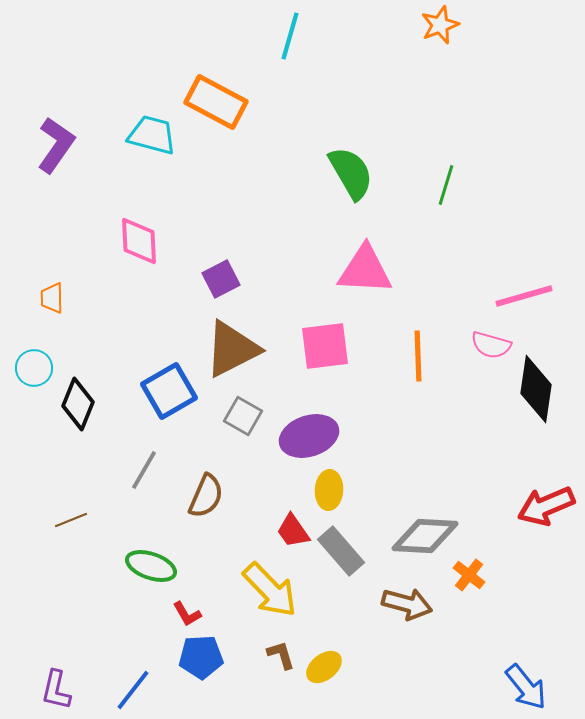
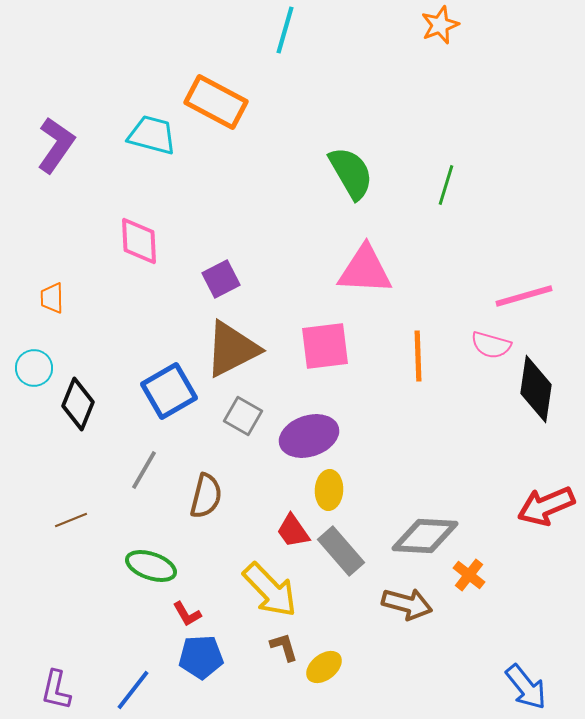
cyan line at (290, 36): moved 5 px left, 6 px up
brown semicircle at (206, 496): rotated 9 degrees counterclockwise
brown L-shape at (281, 655): moved 3 px right, 8 px up
